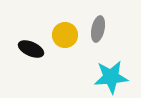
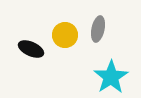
cyan star: rotated 28 degrees counterclockwise
